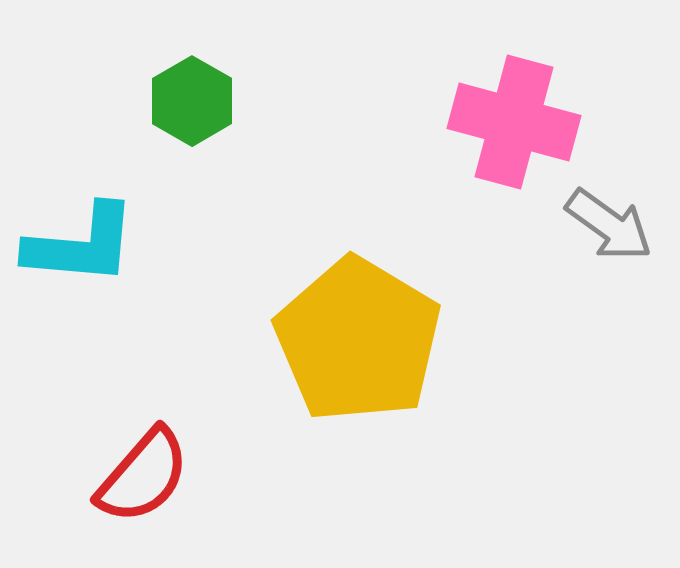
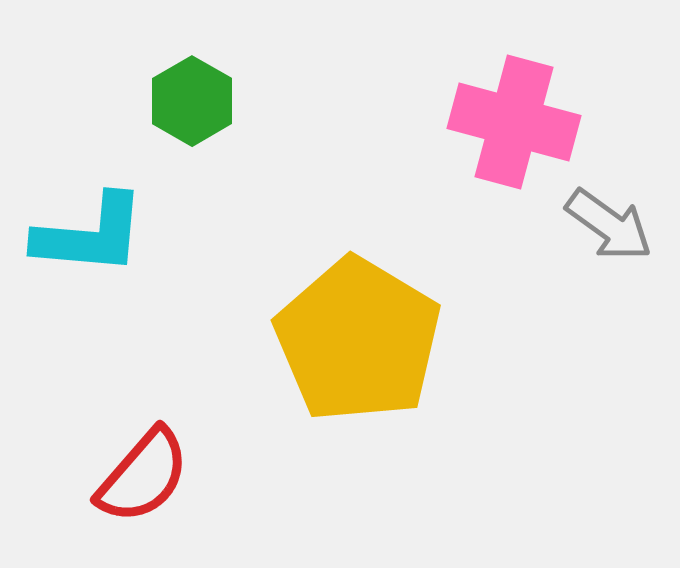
cyan L-shape: moved 9 px right, 10 px up
